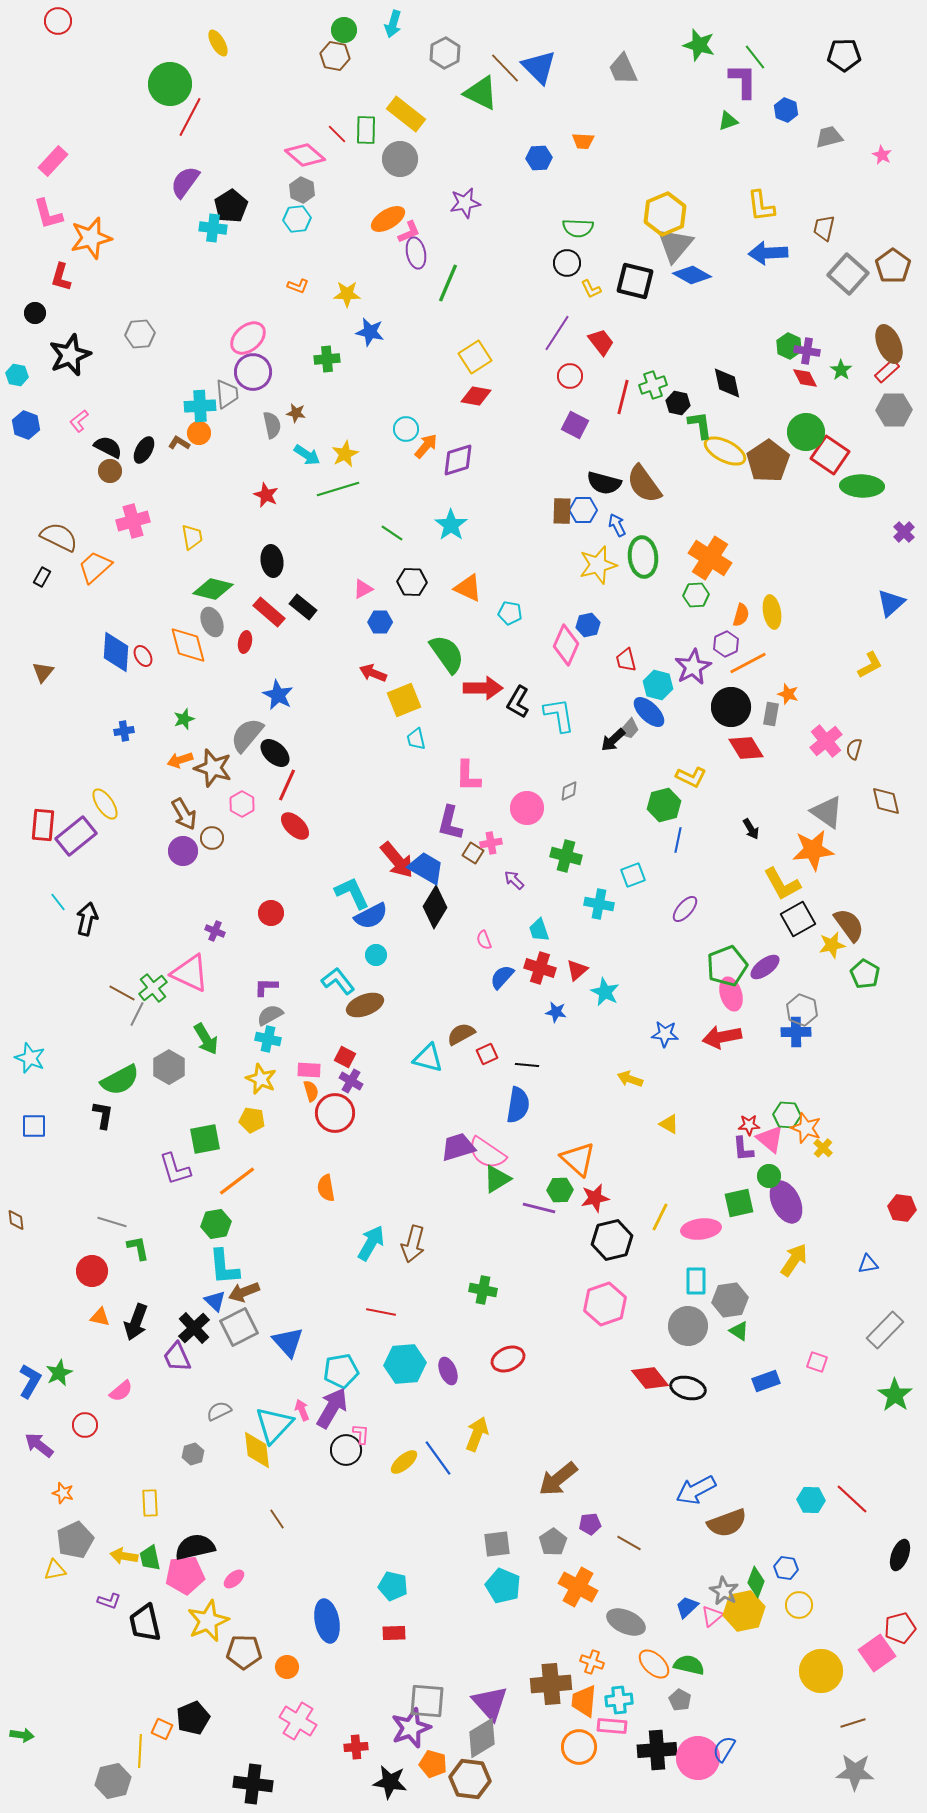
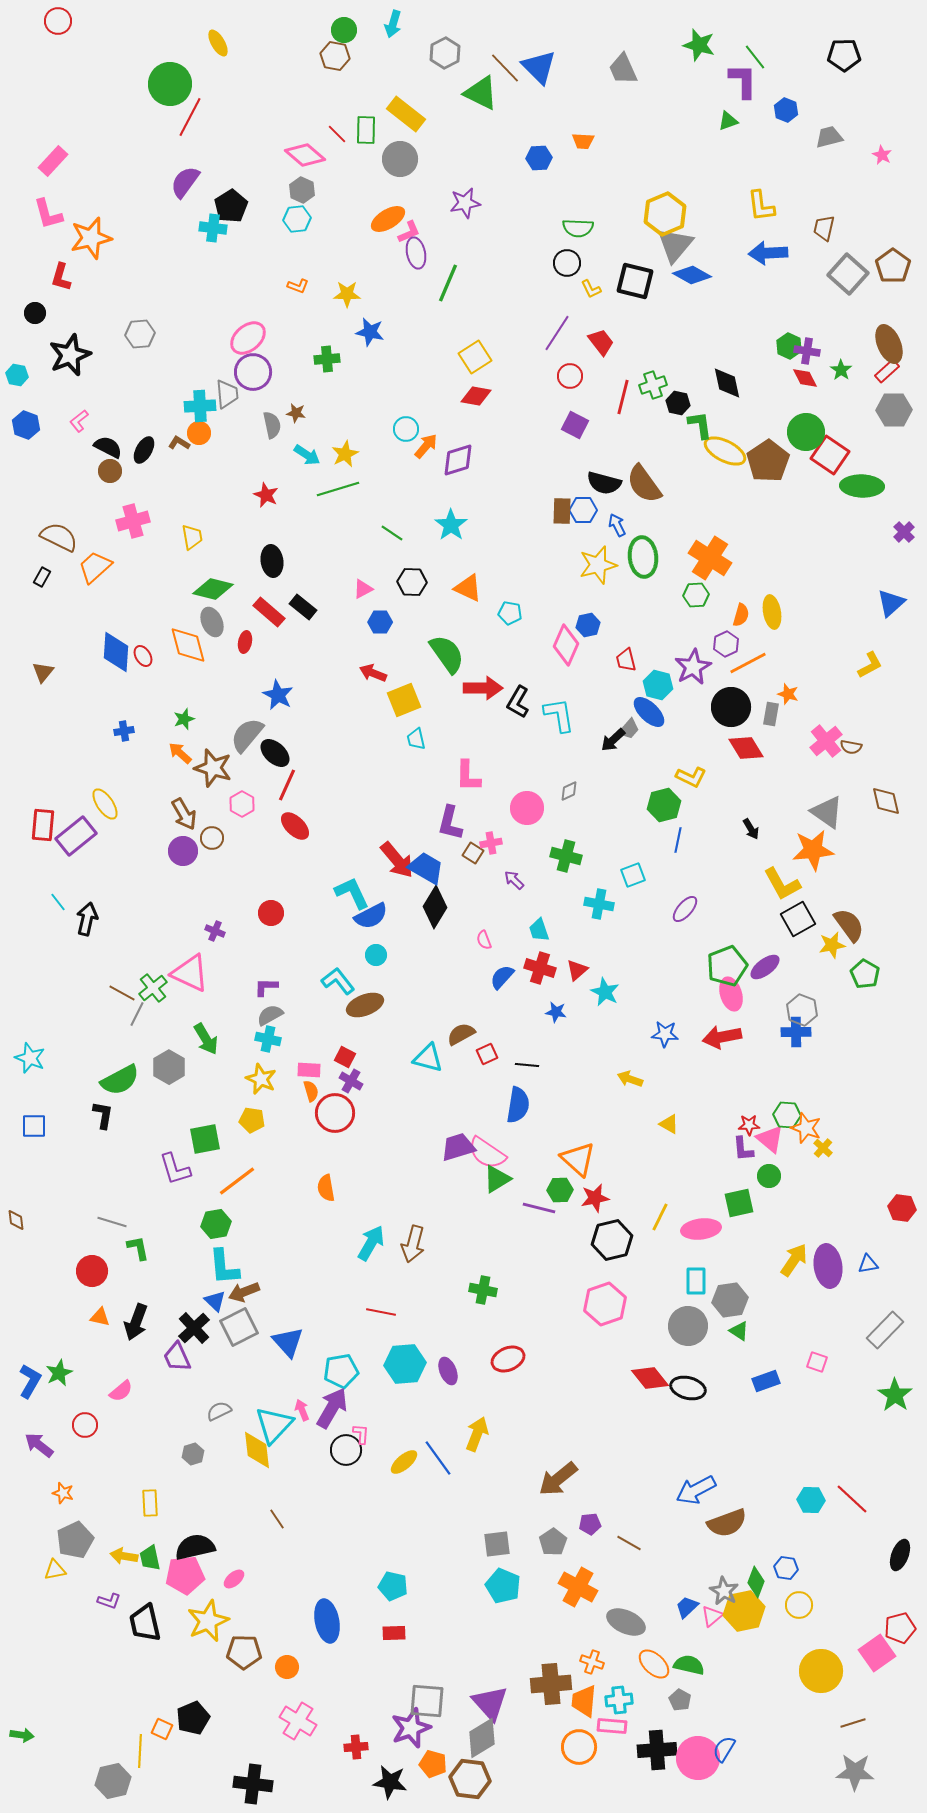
brown semicircle at (854, 749): moved 3 px left, 2 px up; rotated 95 degrees counterclockwise
orange arrow at (180, 760): moved 7 px up; rotated 60 degrees clockwise
purple ellipse at (786, 1202): moved 42 px right, 64 px down; rotated 18 degrees clockwise
